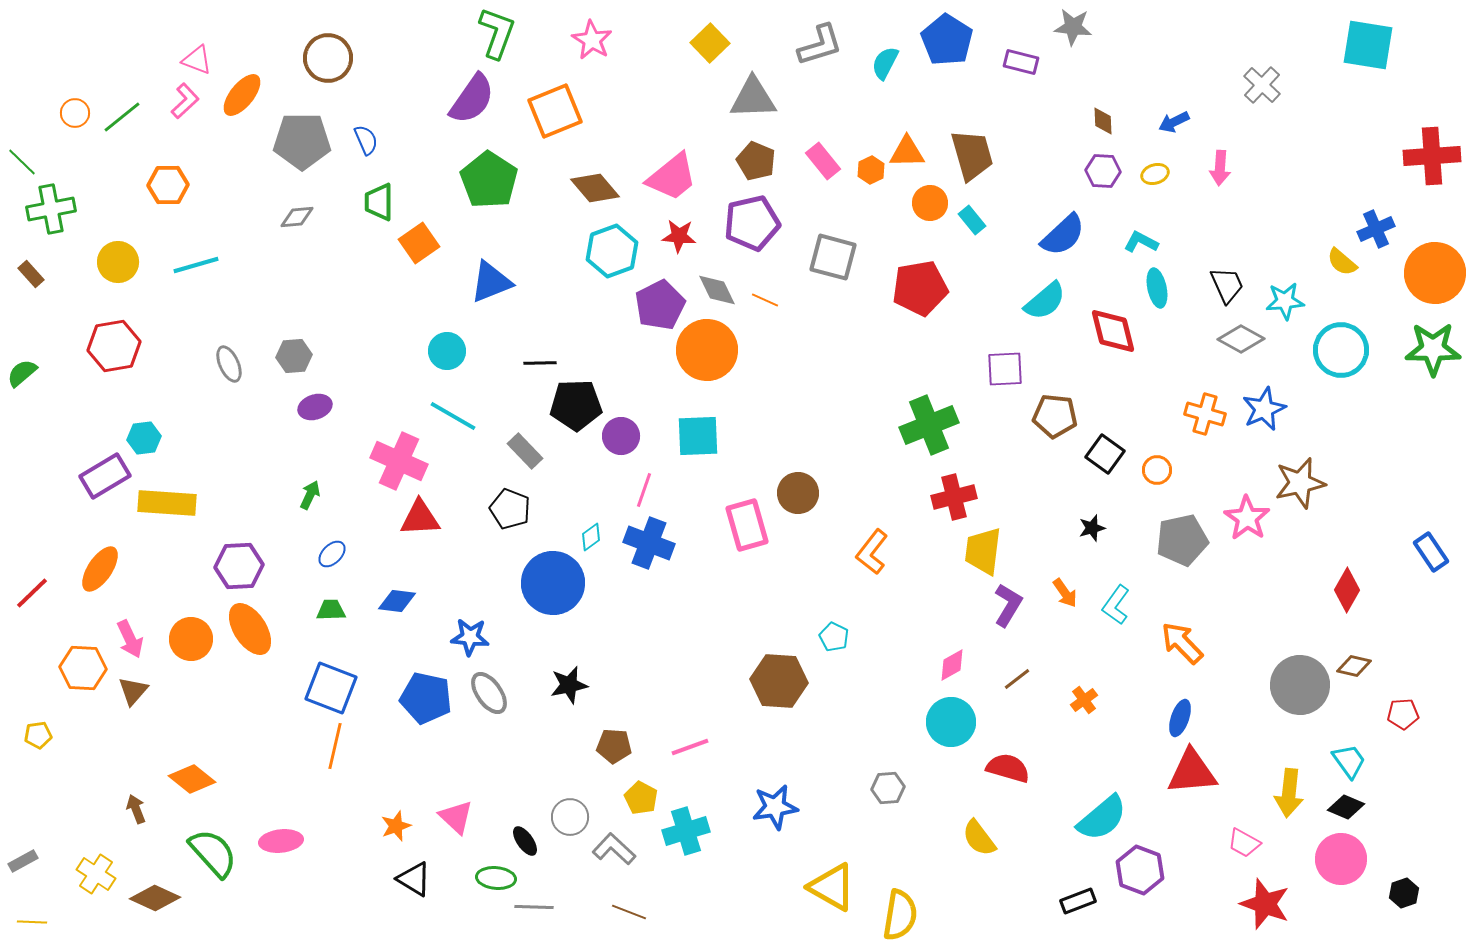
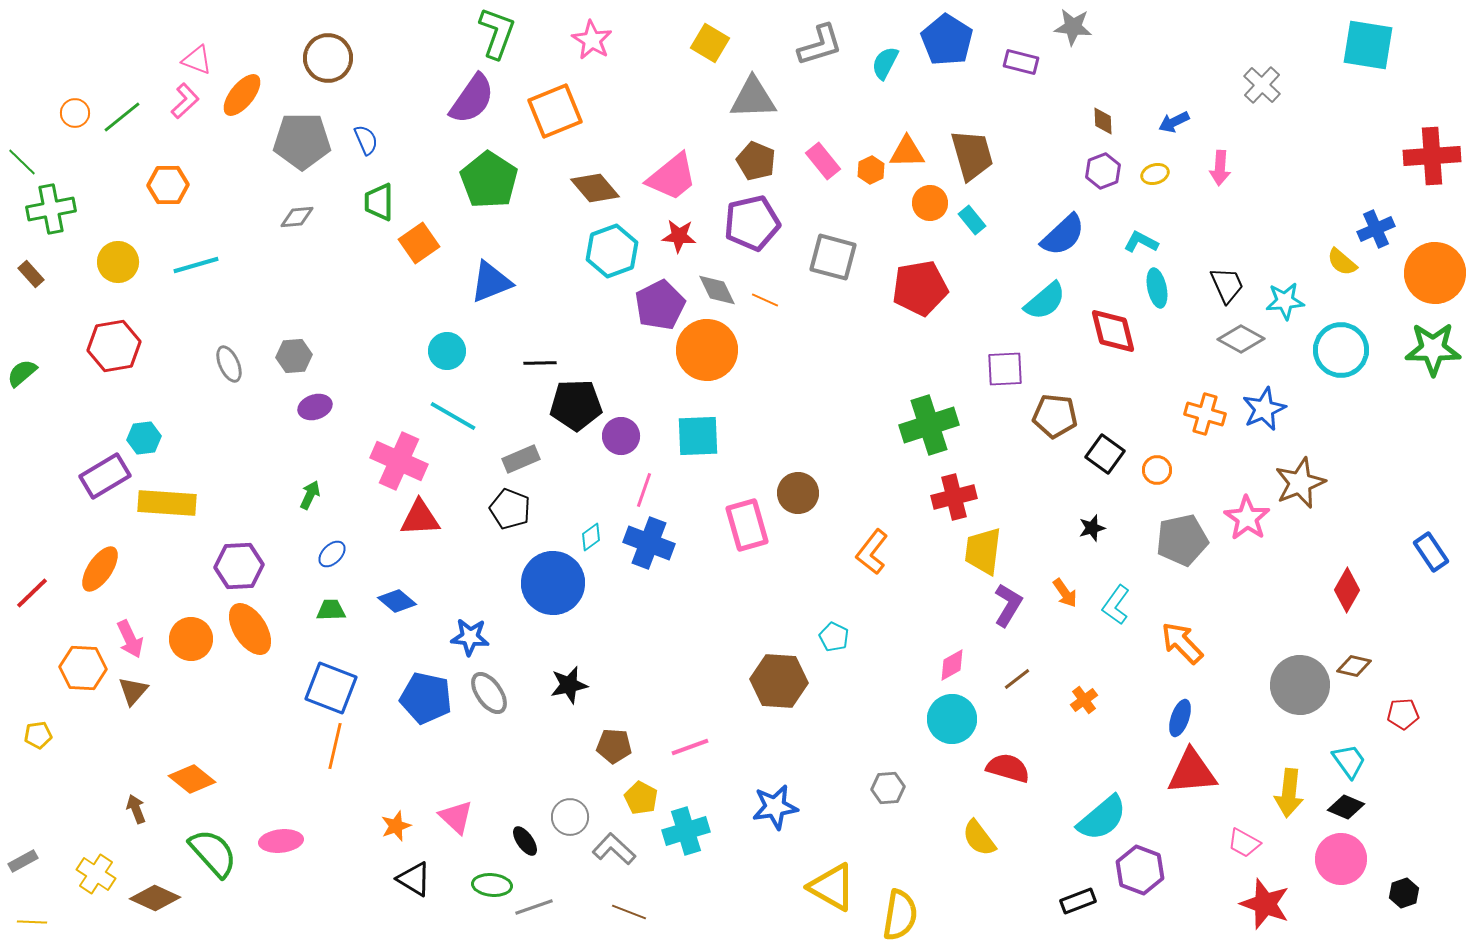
yellow square at (710, 43): rotated 15 degrees counterclockwise
purple hexagon at (1103, 171): rotated 24 degrees counterclockwise
green cross at (929, 425): rotated 4 degrees clockwise
gray rectangle at (525, 451): moved 4 px left, 8 px down; rotated 69 degrees counterclockwise
brown star at (1300, 483): rotated 9 degrees counterclockwise
blue diamond at (397, 601): rotated 33 degrees clockwise
cyan circle at (951, 722): moved 1 px right, 3 px up
green ellipse at (496, 878): moved 4 px left, 7 px down
gray line at (534, 907): rotated 21 degrees counterclockwise
